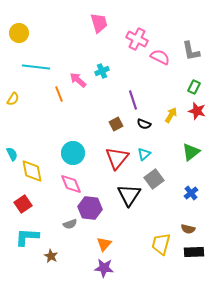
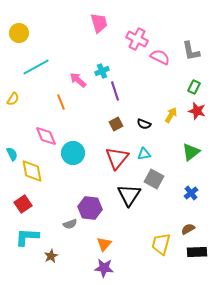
cyan line: rotated 36 degrees counterclockwise
orange line: moved 2 px right, 8 px down
purple line: moved 18 px left, 9 px up
cyan triangle: rotated 32 degrees clockwise
gray square: rotated 24 degrees counterclockwise
pink diamond: moved 25 px left, 48 px up
brown semicircle: rotated 136 degrees clockwise
black rectangle: moved 3 px right
brown star: rotated 16 degrees clockwise
